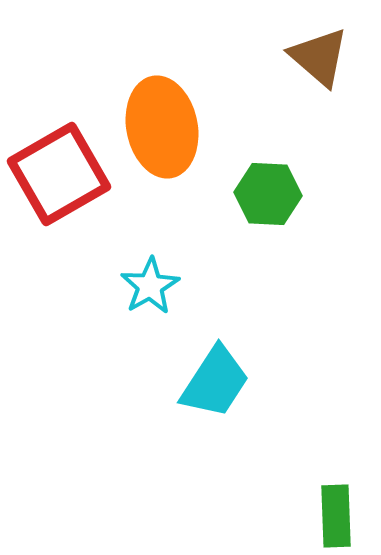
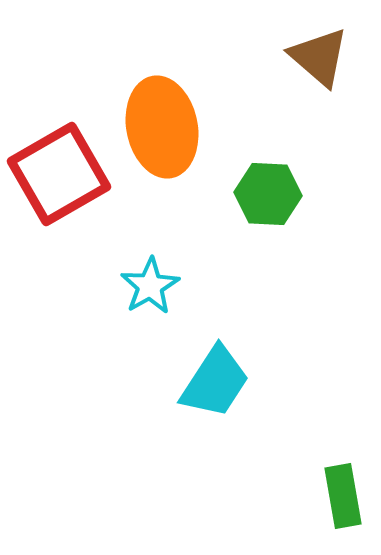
green rectangle: moved 7 px right, 20 px up; rotated 8 degrees counterclockwise
